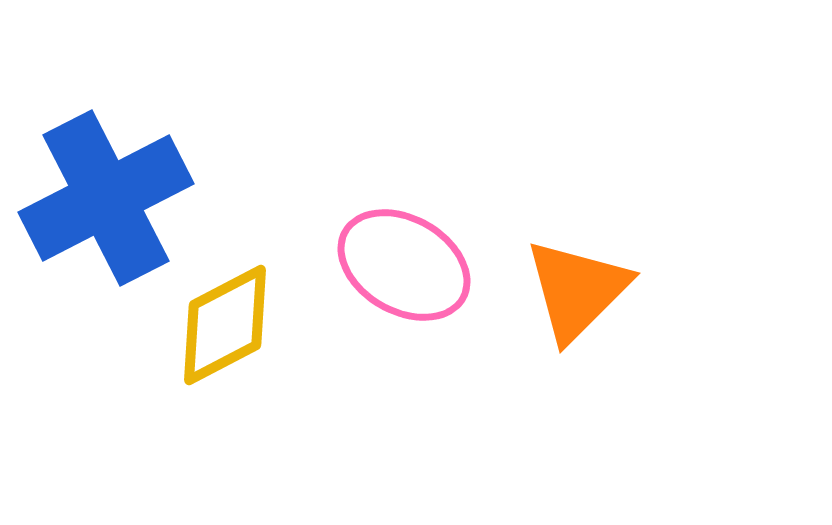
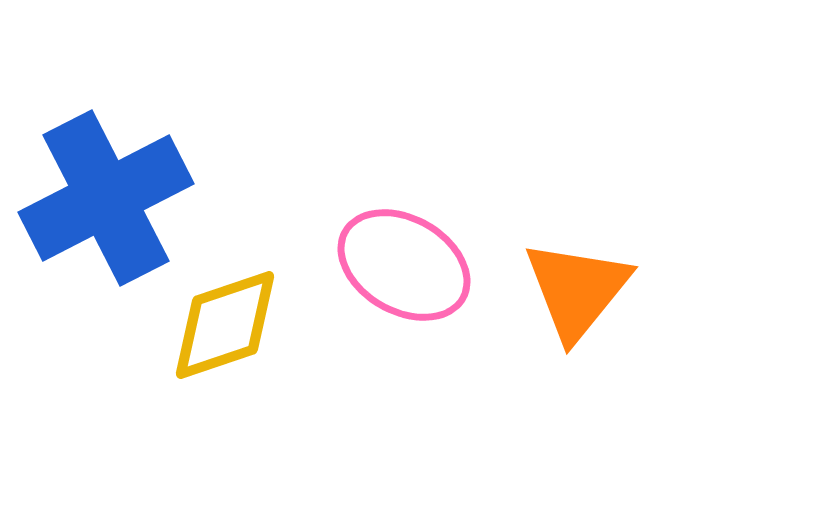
orange triangle: rotated 6 degrees counterclockwise
yellow diamond: rotated 9 degrees clockwise
